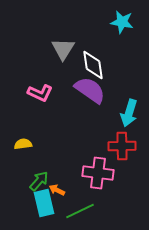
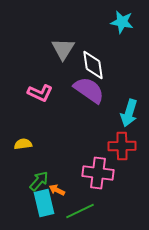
purple semicircle: moved 1 px left
